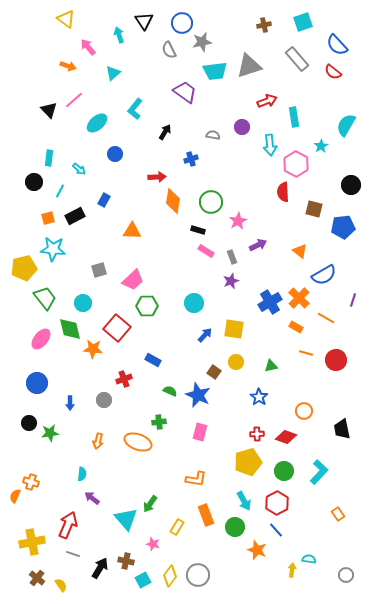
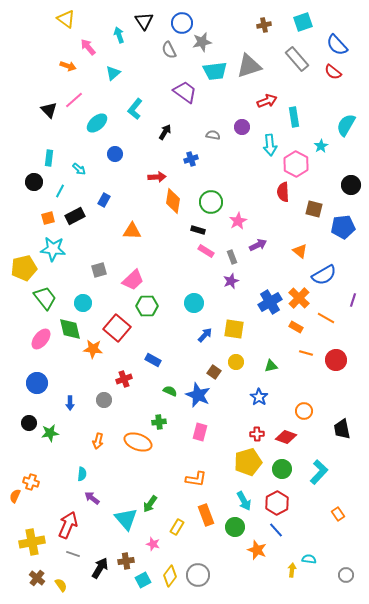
green circle at (284, 471): moved 2 px left, 2 px up
brown cross at (126, 561): rotated 21 degrees counterclockwise
